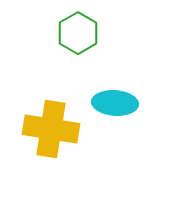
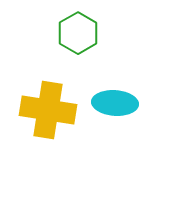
yellow cross: moved 3 px left, 19 px up
